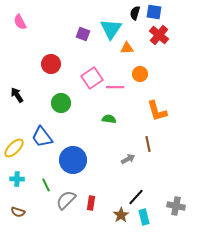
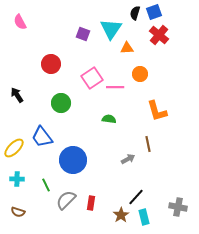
blue square: rotated 28 degrees counterclockwise
gray cross: moved 2 px right, 1 px down
